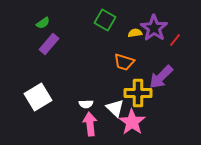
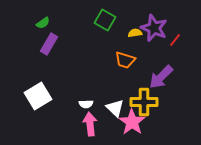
purple star: rotated 12 degrees counterclockwise
purple rectangle: rotated 10 degrees counterclockwise
orange trapezoid: moved 1 px right, 2 px up
yellow cross: moved 6 px right, 9 px down
white square: moved 1 px up
